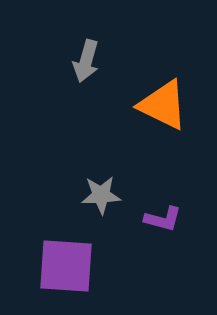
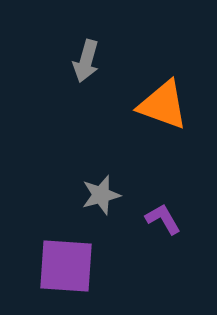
orange triangle: rotated 6 degrees counterclockwise
gray star: rotated 12 degrees counterclockwise
purple L-shape: rotated 135 degrees counterclockwise
